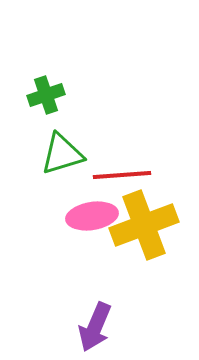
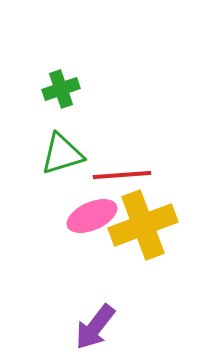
green cross: moved 15 px right, 6 px up
pink ellipse: rotated 15 degrees counterclockwise
yellow cross: moved 1 px left
purple arrow: rotated 15 degrees clockwise
